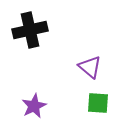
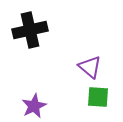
green square: moved 6 px up
